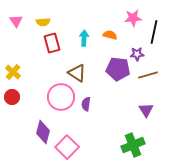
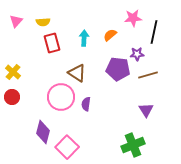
pink triangle: rotated 16 degrees clockwise
orange semicircle: rotated 56 degrees counterclockwise
